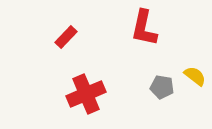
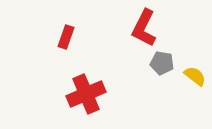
red L-shape: rotated 15 degrees clockwise
red rectangle: rotated 25 degrees counterclockwise
gray pentagon: moved 24 px up
